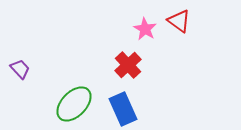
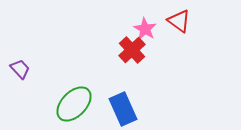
red cross: moved 4 px right, 15 px up
